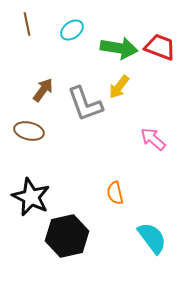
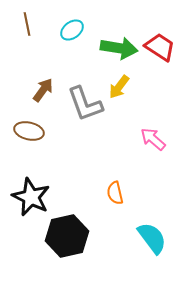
red trapezoid: rotated 12 degrees clockwise
